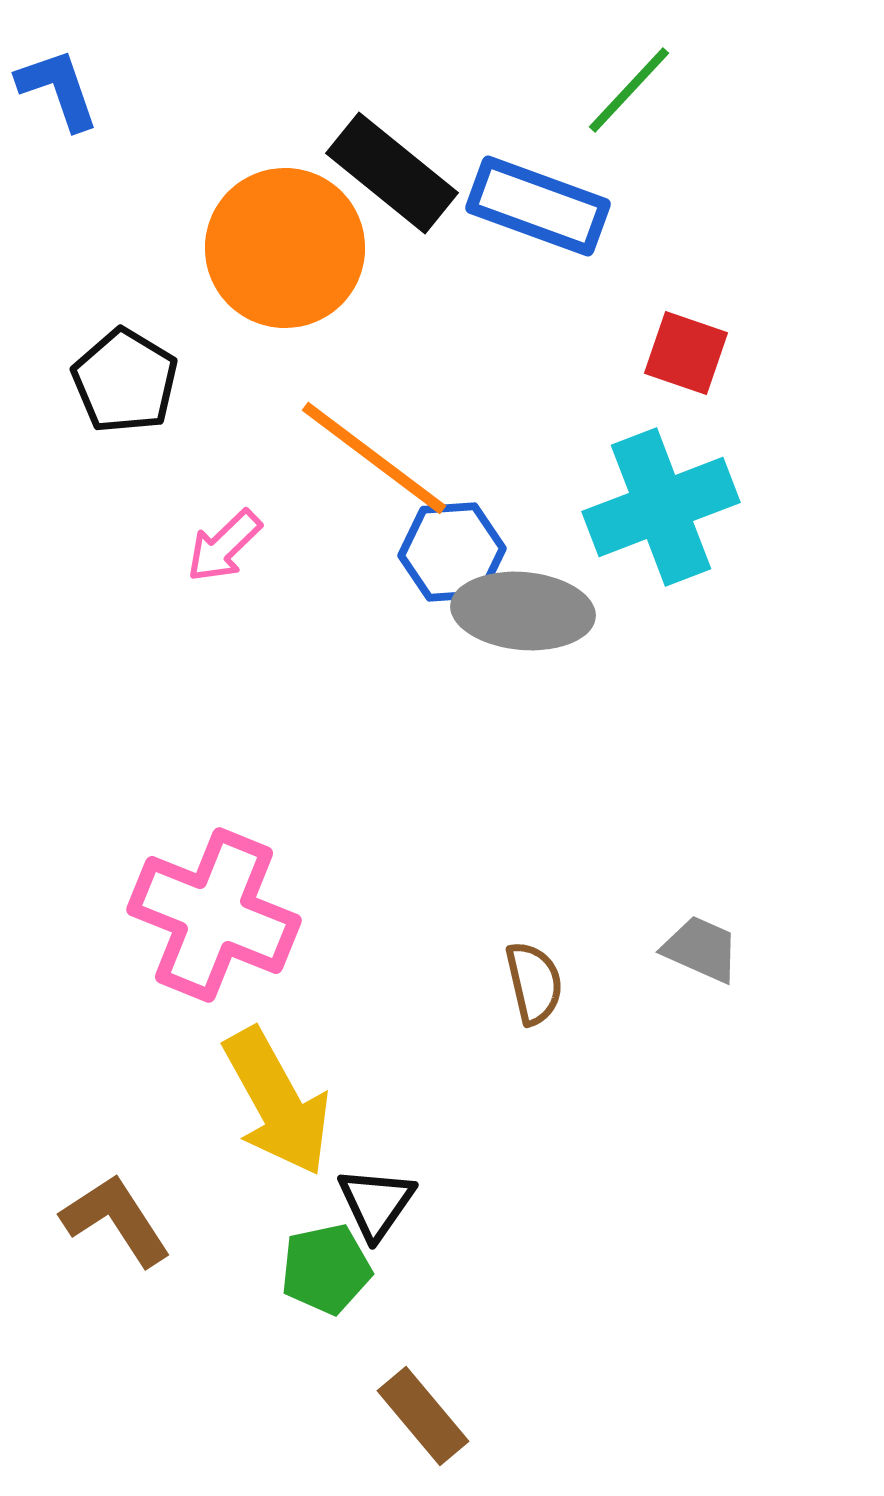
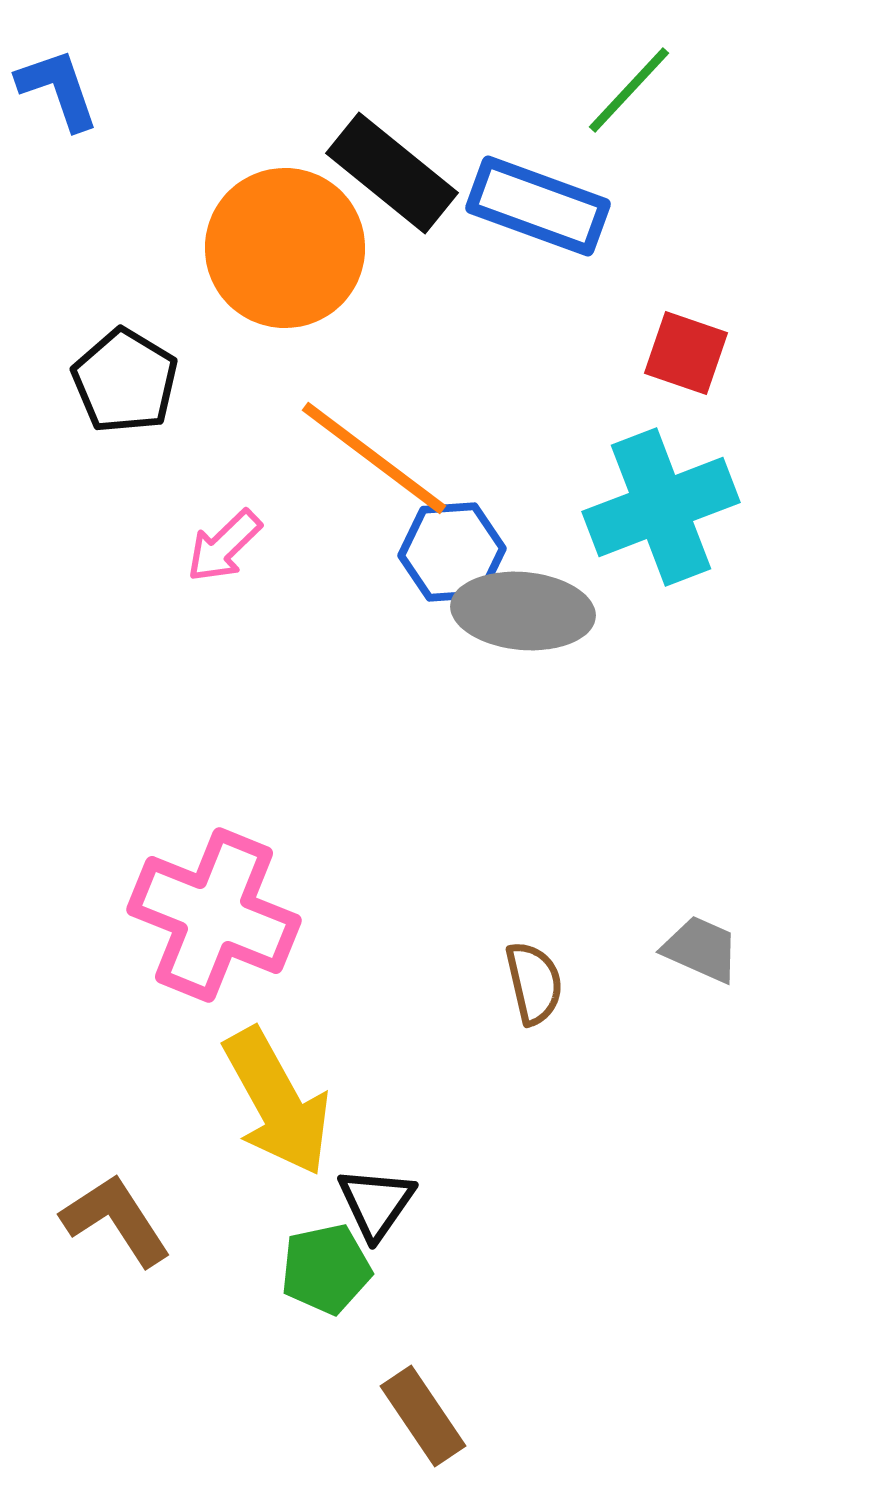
brown rectangle: rotated 6 degrees clockwise
